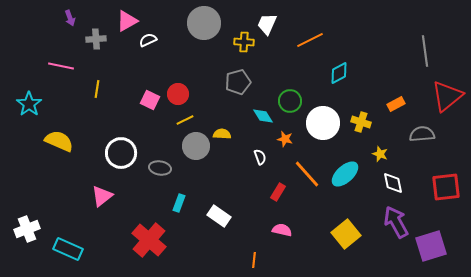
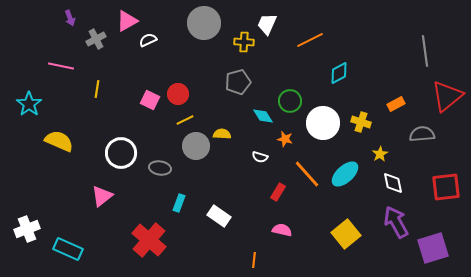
gray cross at (96, 39): rotated 24 degrees counterclockwise
yellow star at (380, 154): rotated 21 degrees clockwise
white semicircle at (260, 157): rotated 126 degrees clockwise
purple square at (431, 246): moved 2 px right, 2 px down
